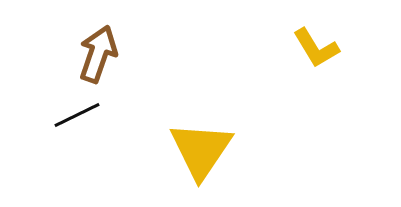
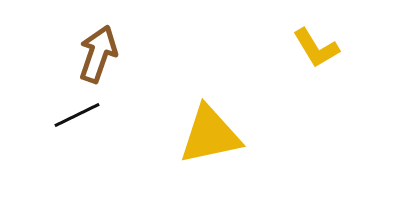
yellow triangle: moved 9 px right, 15 px up; rotated 44 degrees clockwise
